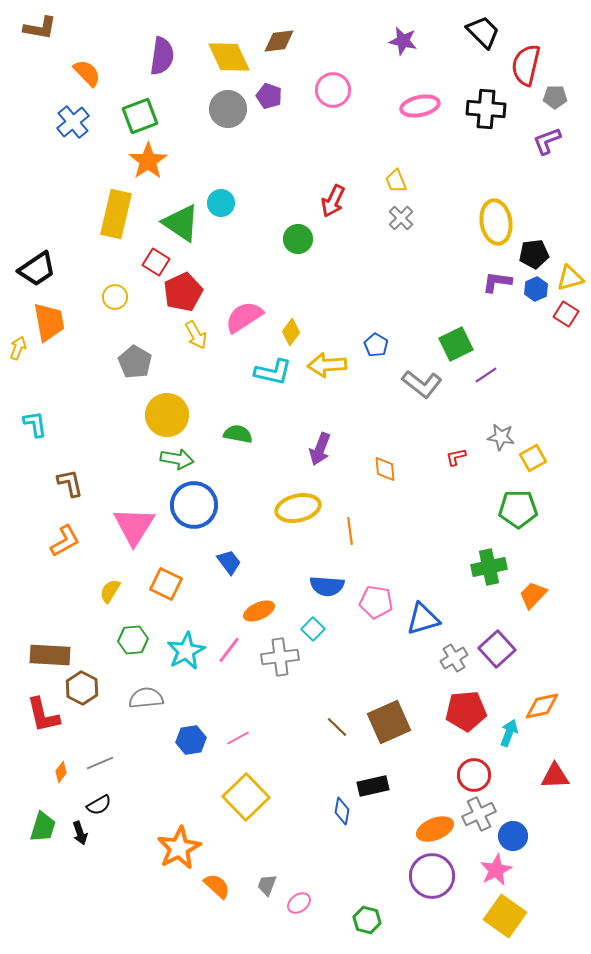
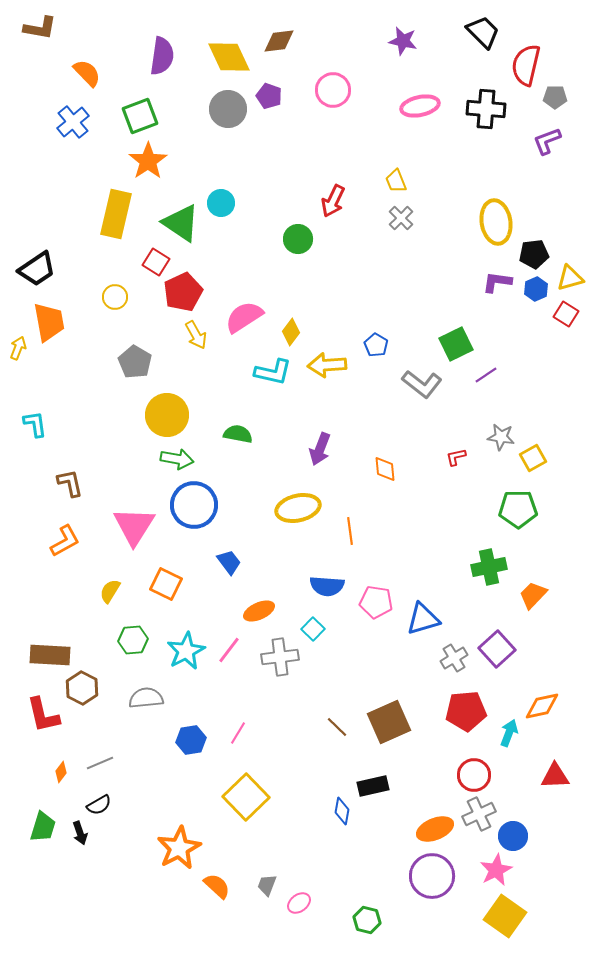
pink line at (238, 738): moved 5 px up; rotated 30 degrees counterclockwise
